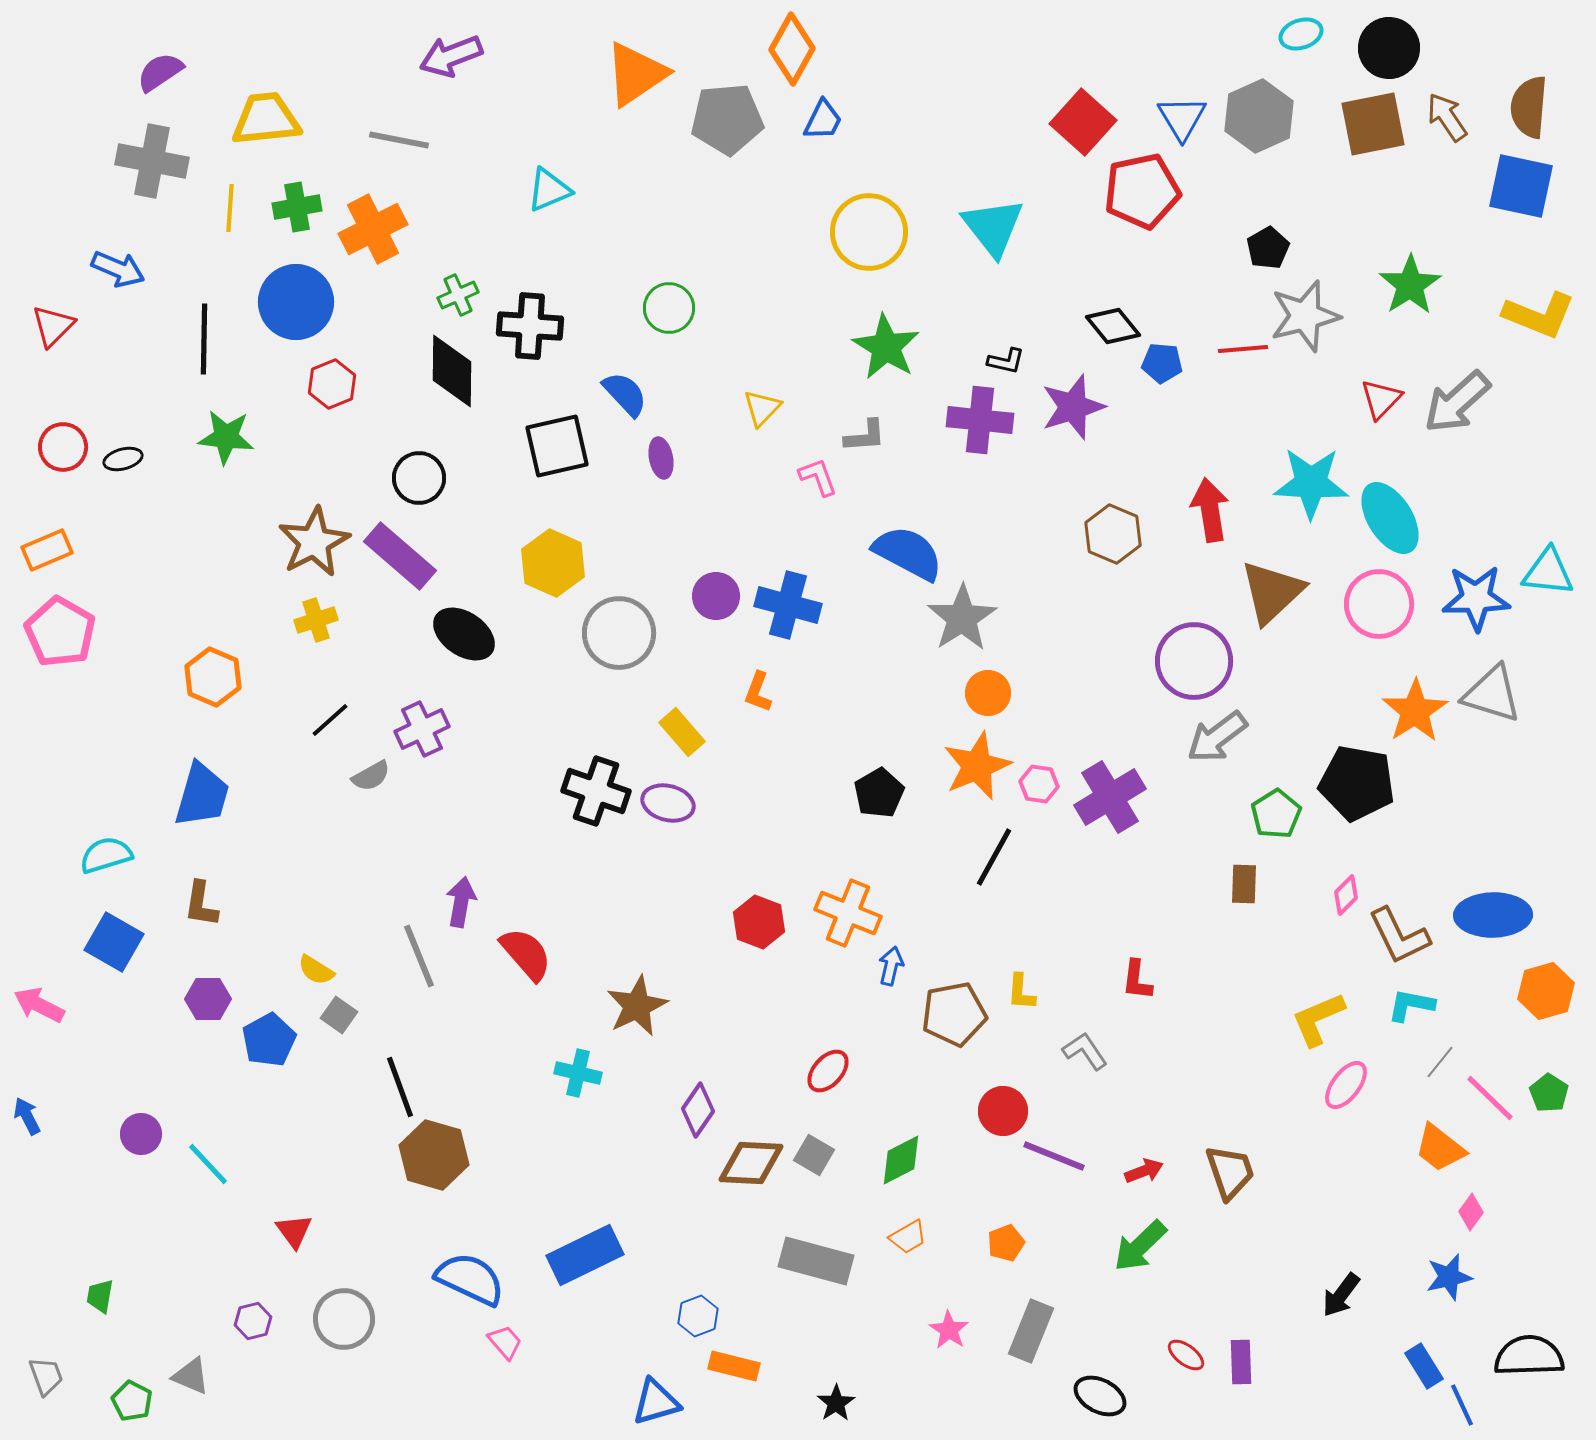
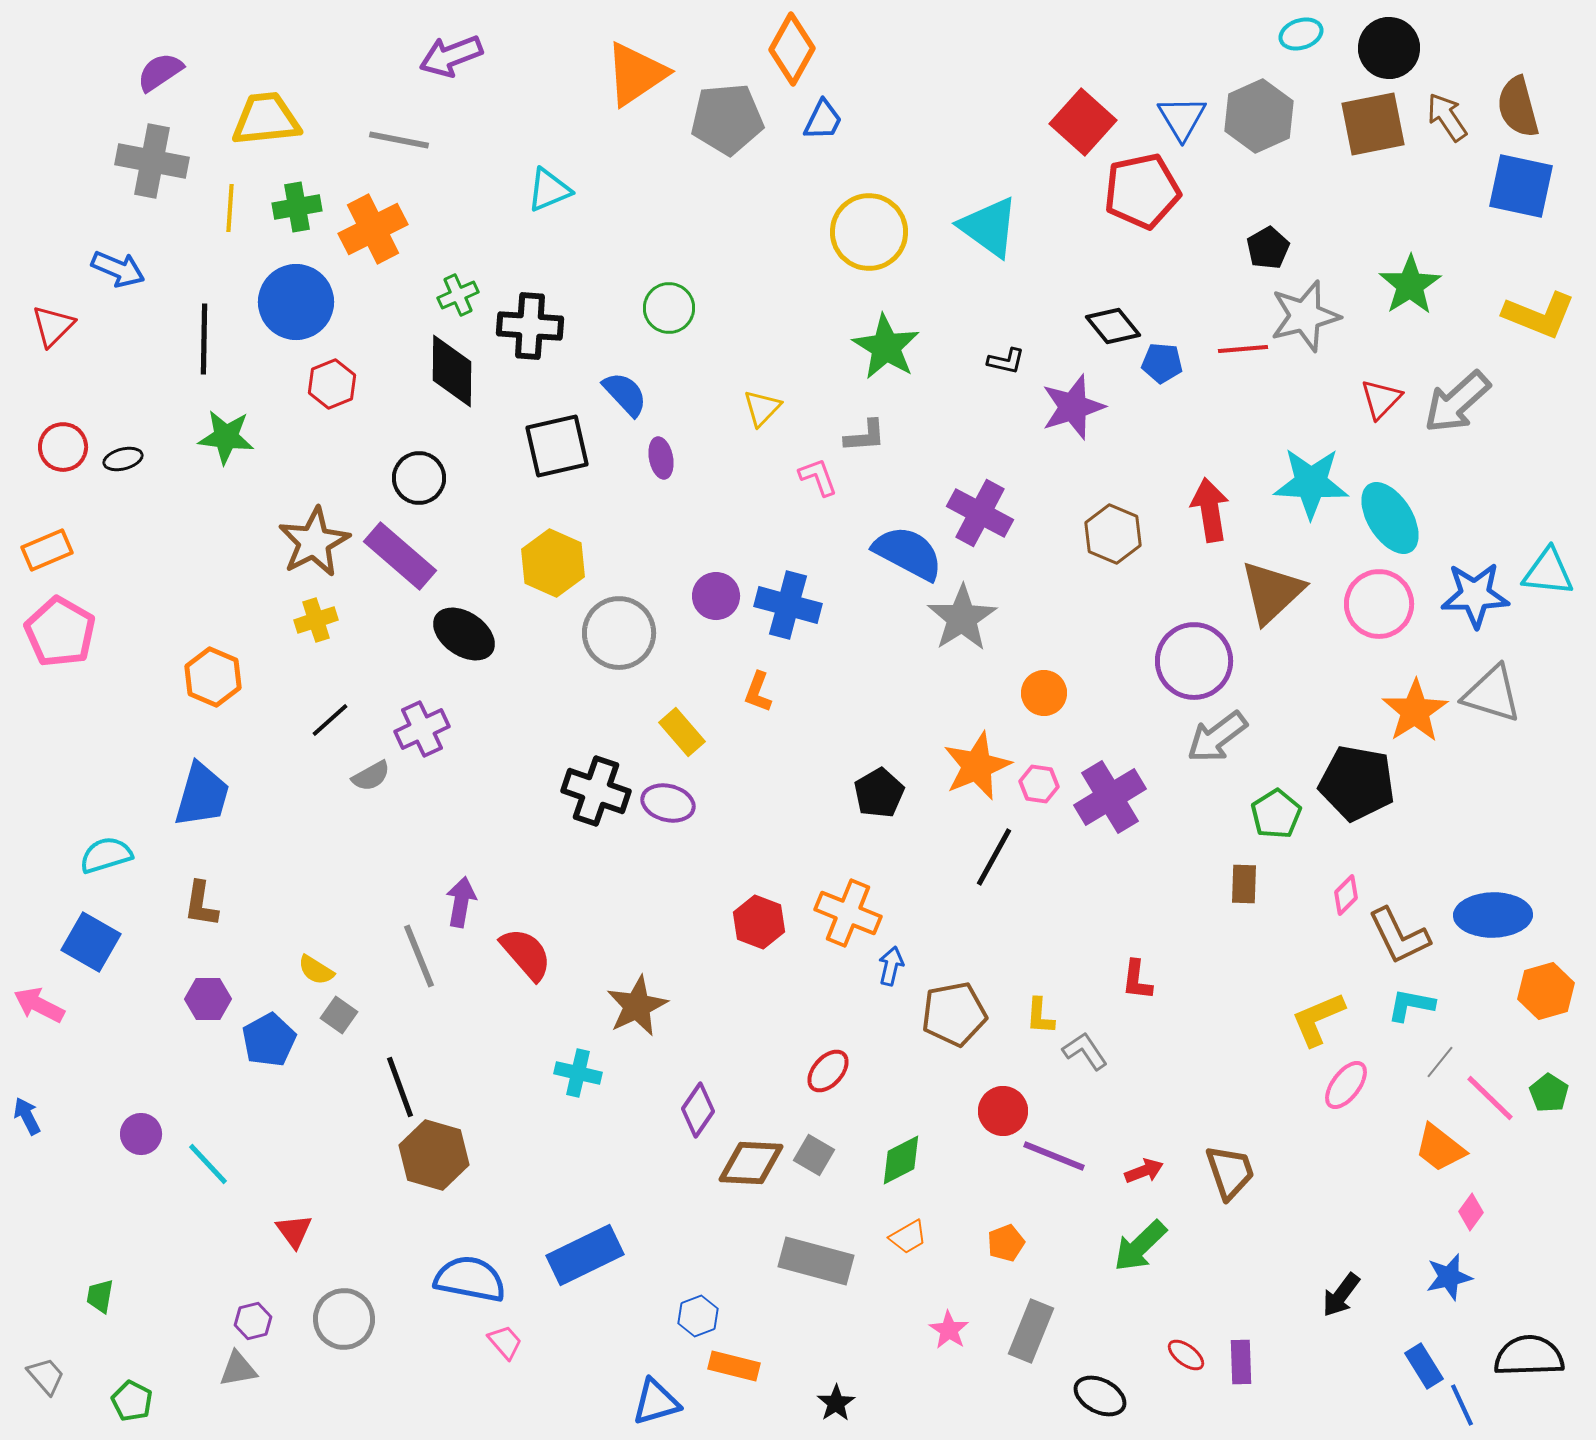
brown semicircle at (1529, 107): moved 11 px left; rotated 20 degrees counterclockwise
cyan triangle at (993, 227): moved 4 px left; rotated 16 degrees counterclockwise
purple cross at (980, 420): moved 93 px down; rotated 22 degrees clockwise
blue star at (1476, 598): moved 1 px left, 3 px up
orange circle at (988, 693): moved 56 px right
blue square at (114, 942): moved 23 px left
yellow L-shape at (1021, 992): moved 19 px right, 24 px down
blue semicircle at (470, 1279): rotated 14 degrees counterclockwise
gray trapezoid at (46, 1376): rotated 21 degrees counterclockwise
gray triangle at (191, 1376): moved 47 px right, 7 px up; rotated 33 degrees counterclockwise
